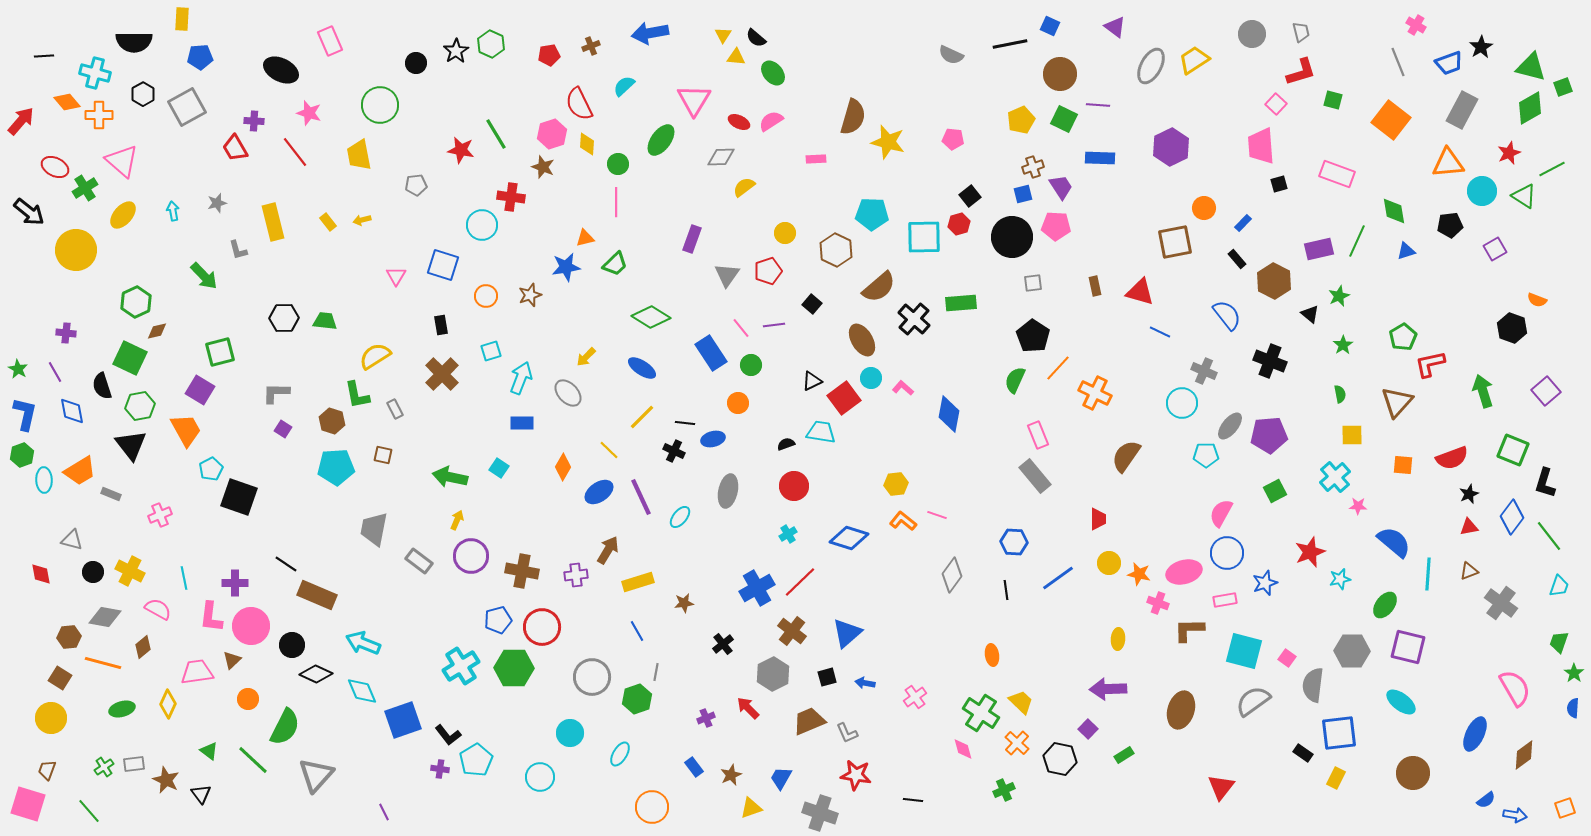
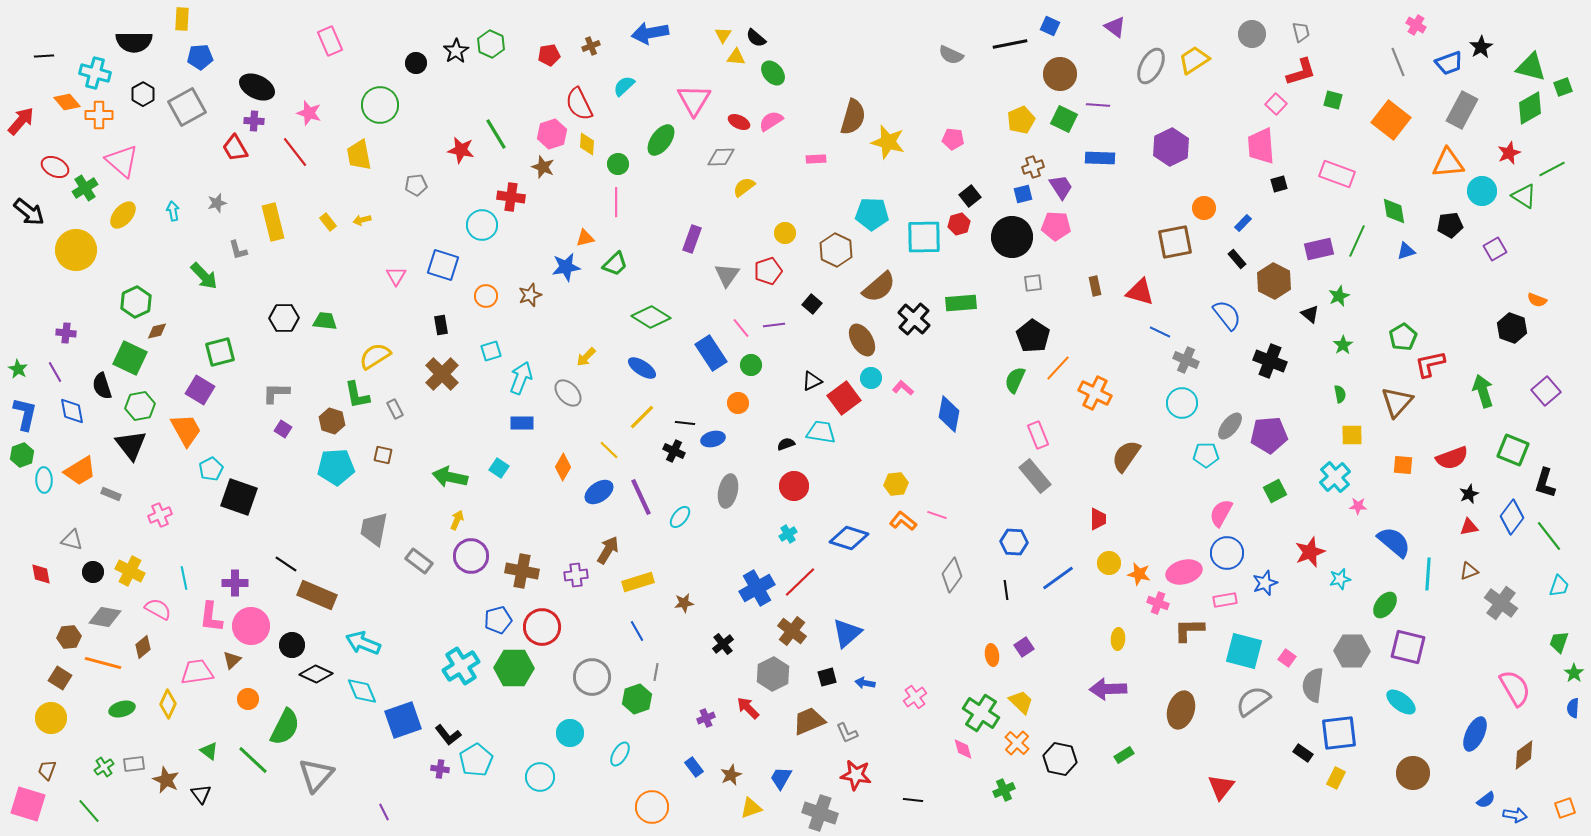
black ellipse at (281, 70): moved 24 px left, 17 px down
gray cross at (1204, 371): moved 18 px left, 11 px up
purple square at (1088, 729): moved 64 px left, 82 px up; rotated 12 degrees clockwise
